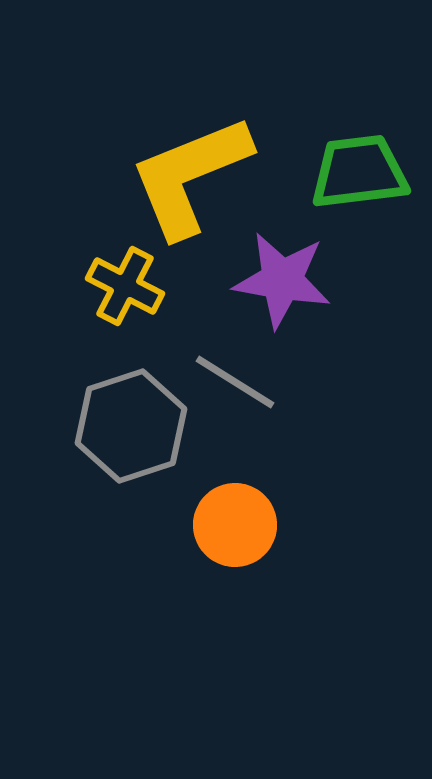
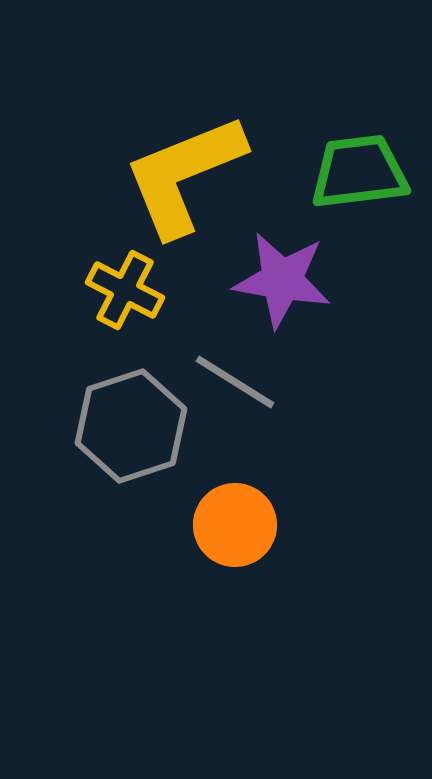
yellow L-shape: moved 6 px left, 1 px up
yellow cross: moved 4 px down
